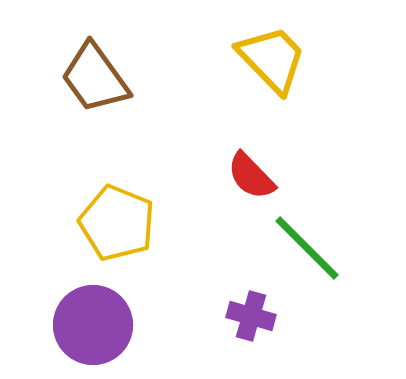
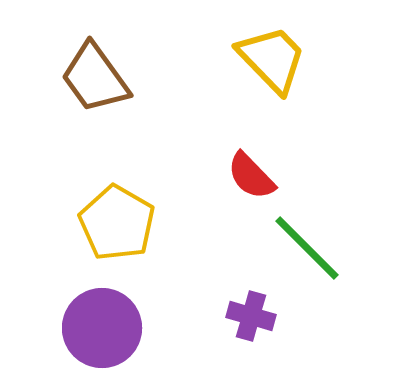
yellow pentagon: rotated 8 degrees clockwise
purple circle: moved 9 px right, 3 px down
